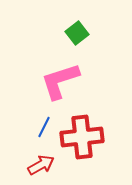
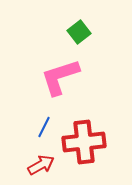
green square: moved 2 px right, 1 px up
pink L-shape: moved 4 px up
red cross: moved 2 px right, 5 px down
